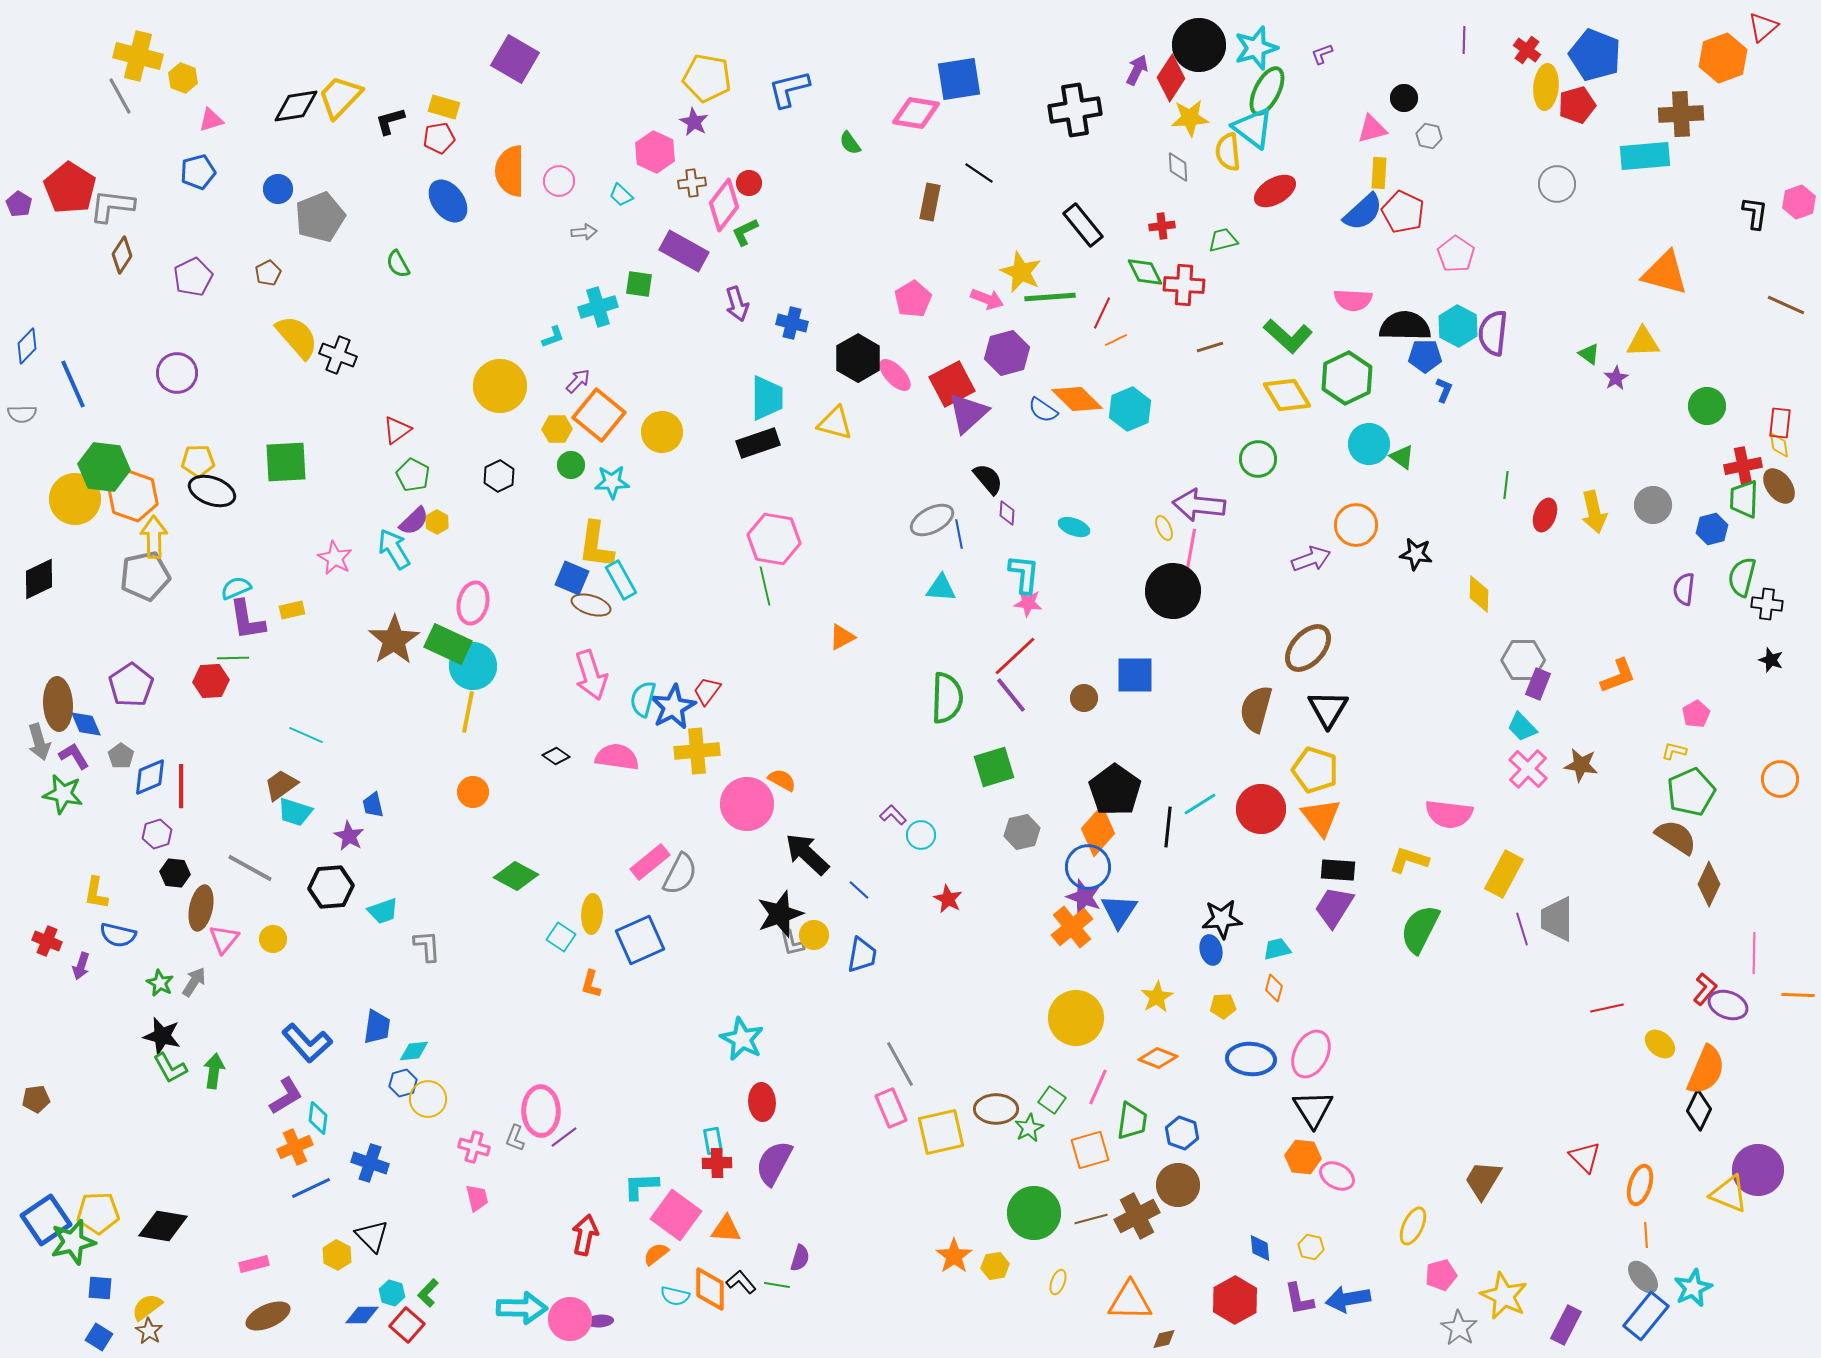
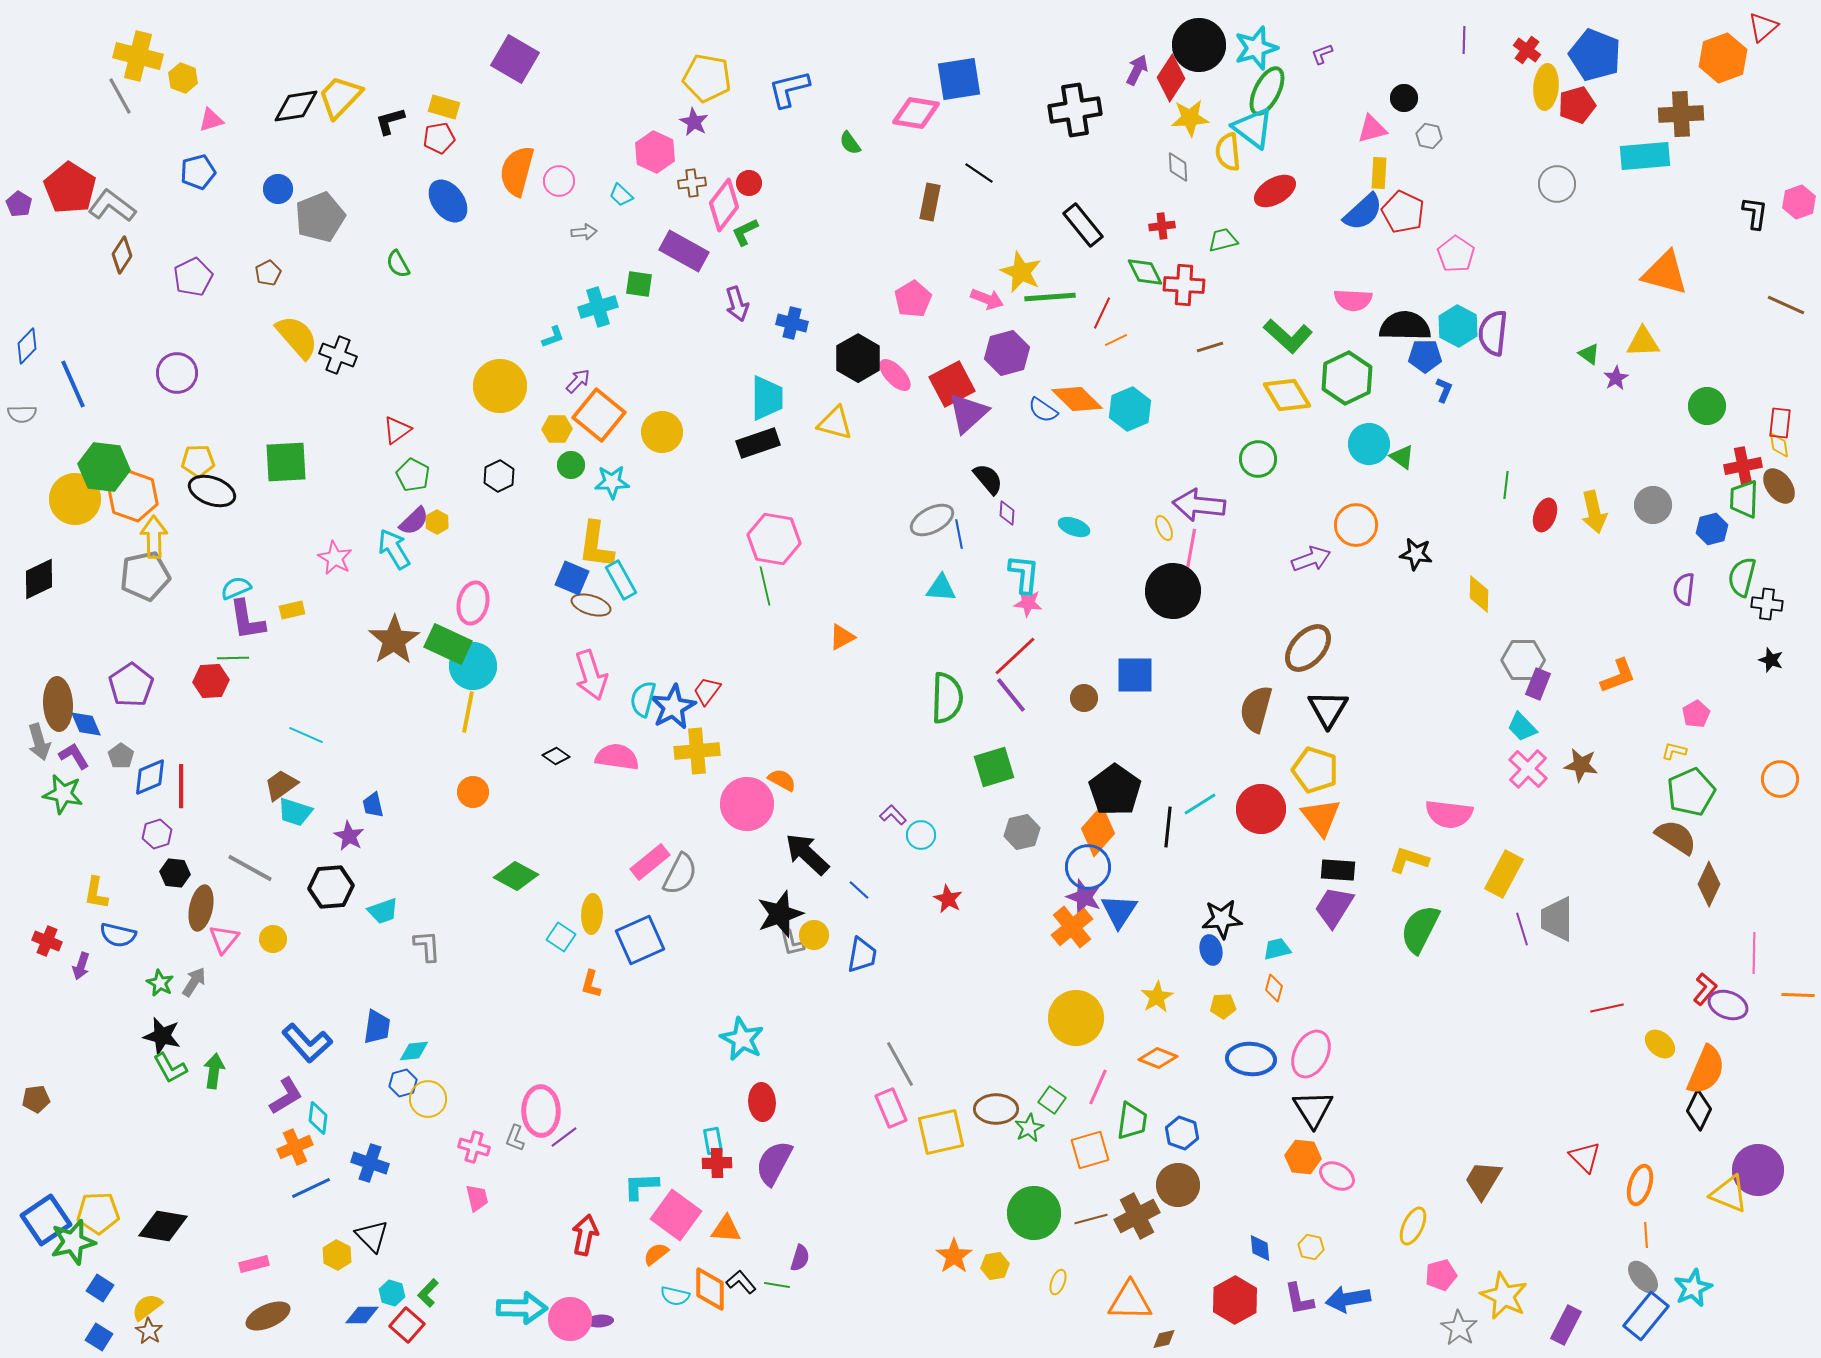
orange semicircle at (510, 171): moved 7 px right; rotated 15 degrees clockwise
gray L-shape at (112, 206): rotated 30 degrees clockwise
blue square at (100, 1288): rotated 28 degrees clockwise
